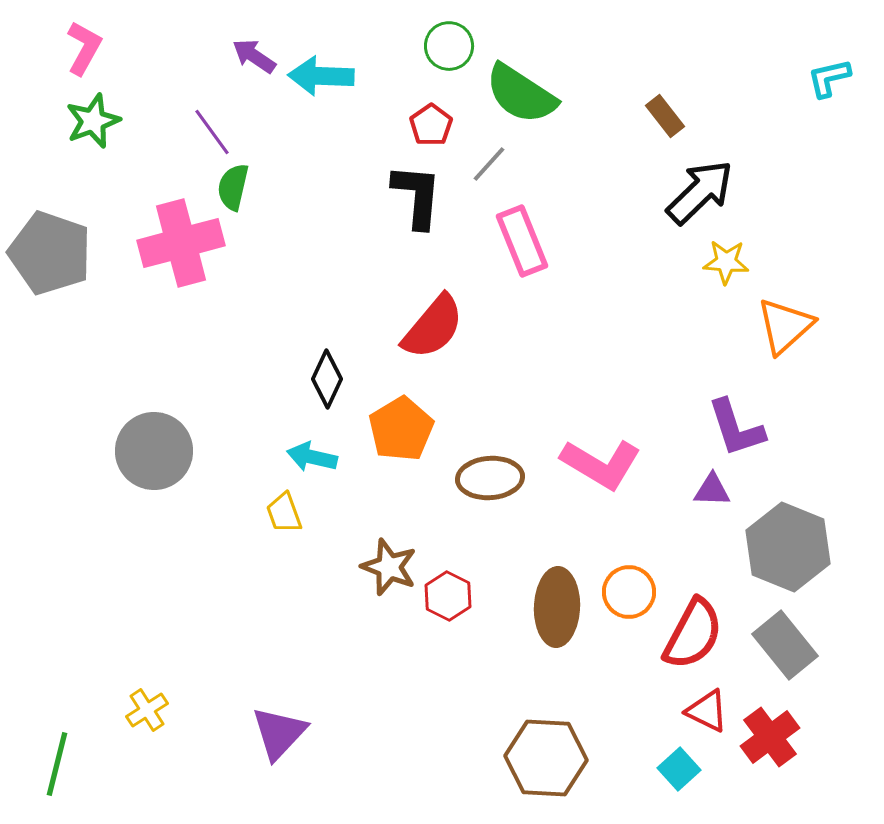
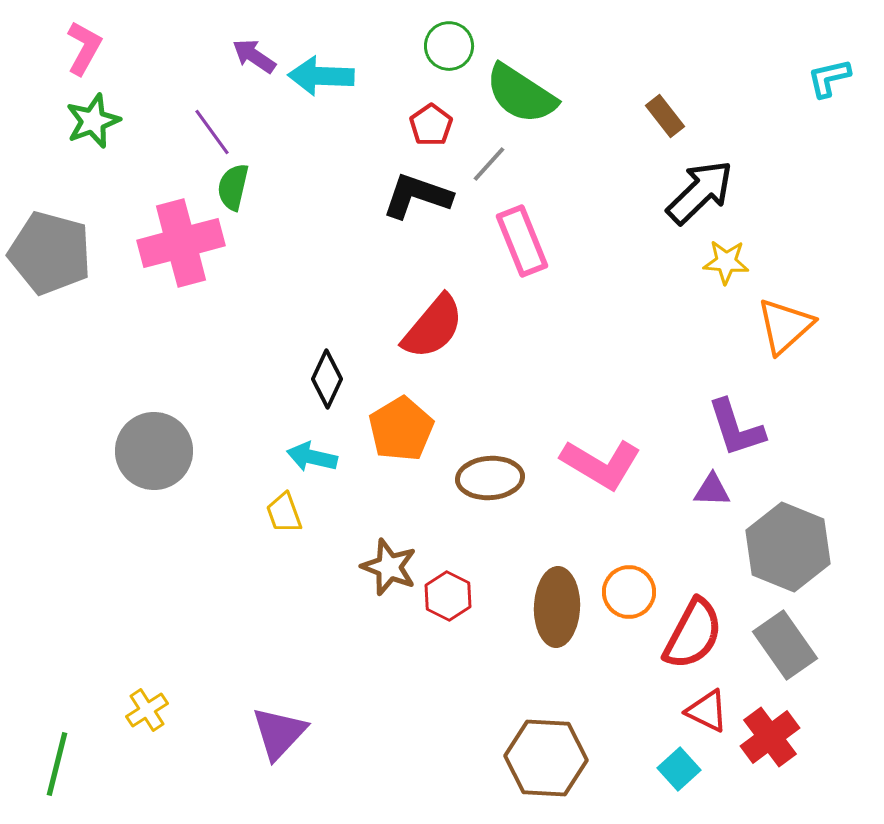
black L-shape at (417, 196): rotated 76 degrees counterclockwise
gray pentagon at (50, 253): rotated 4 degrees counterclockwise
gray rectangle at (785, 645): rotated 4 degrees clockwise
